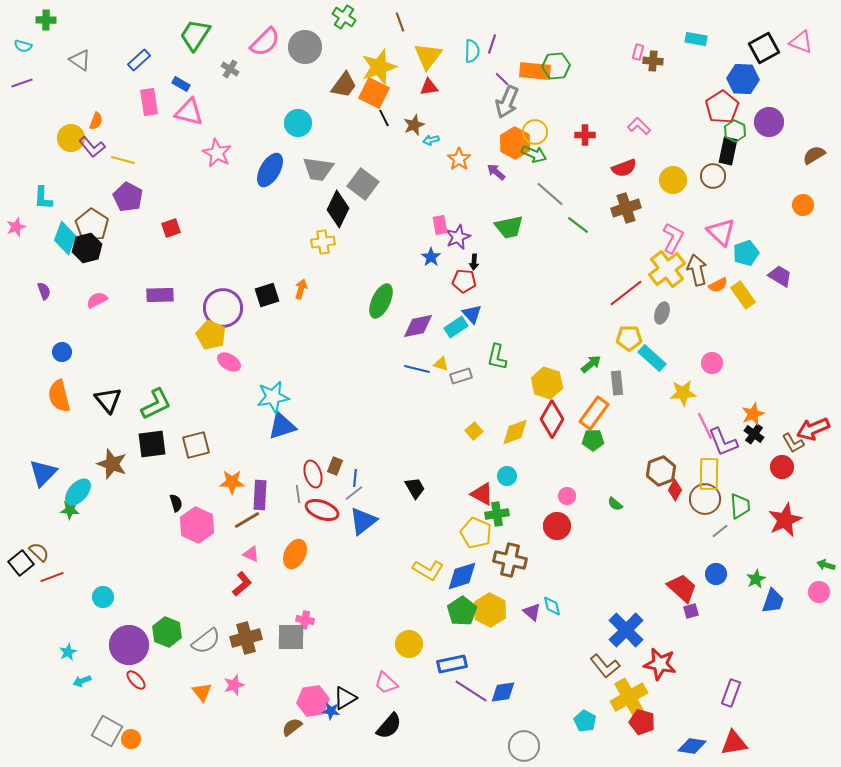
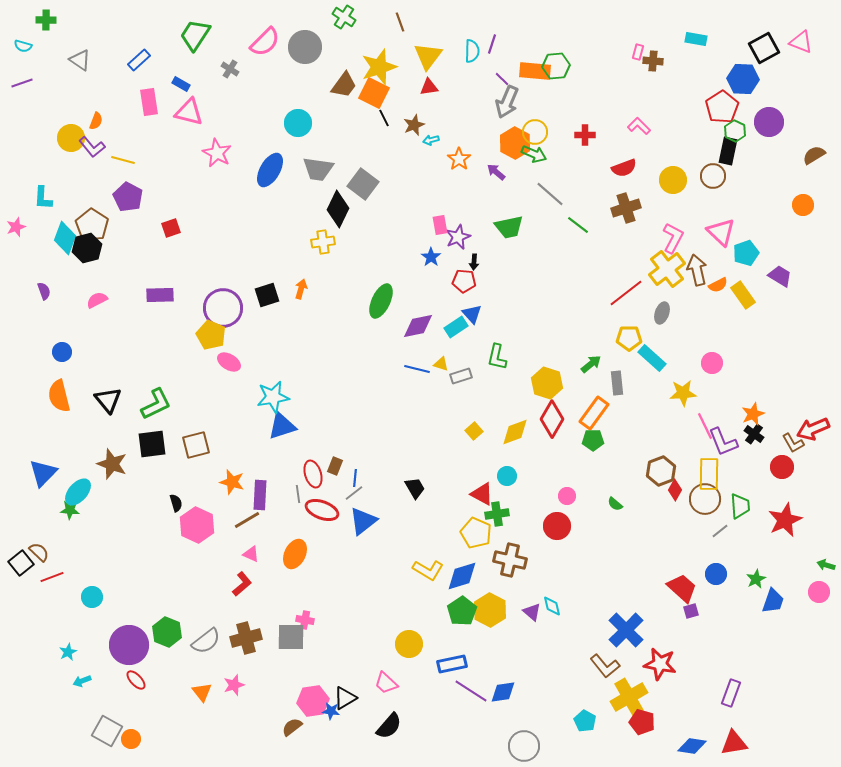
orange star at (232, 482): rotated 15 degrees clockwise
cyan circle at (103, 597): moved 11 px left
